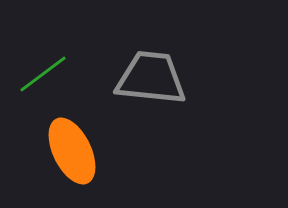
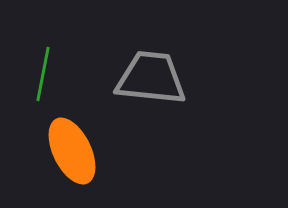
green line: rotated 42 degrees counterclockwise
